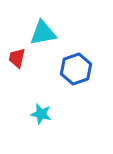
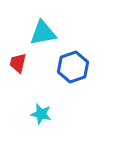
red trapezoid: moved 1 px right, 5 px down
blue hexagon: moved 3 px left, 2 px up
